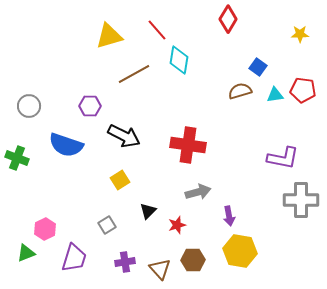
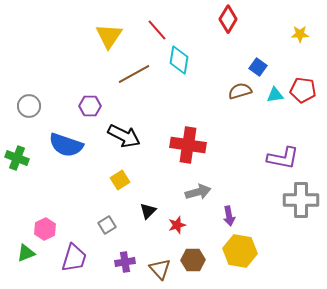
yellow triangle: rotated 40 degrees counterclockwise
